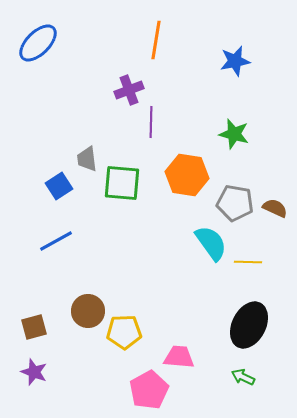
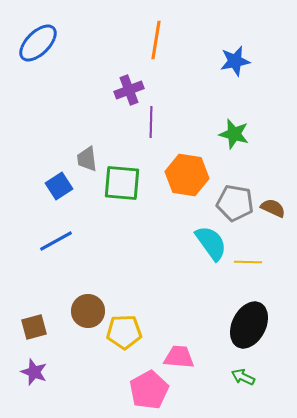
brown semicircle: moved 2 px left
